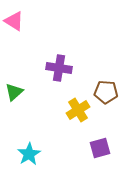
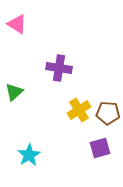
pink triangle: moved 3 px right, 3 px down
brown pentagon: moved 2 px right, 21 px down
yellow cross: moved 1 px right
cyan star: moved 1 px down
